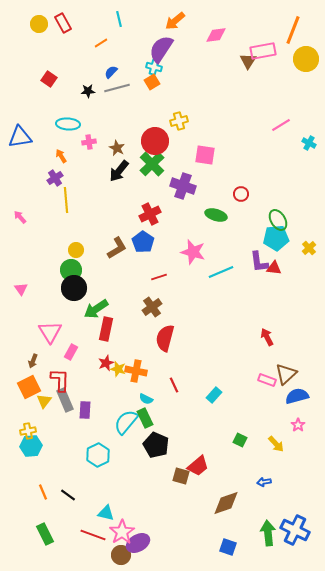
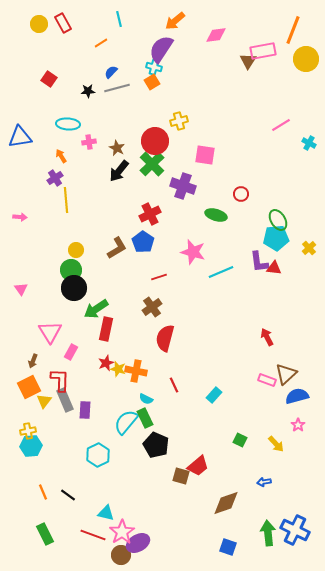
pink arrow at (20, 217): rotated 136 degrees clockwise
